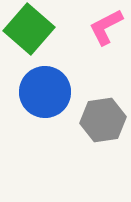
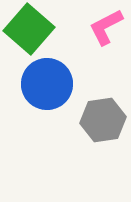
blue circle: moved 2 px right, 8 px up
